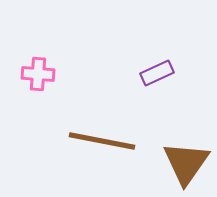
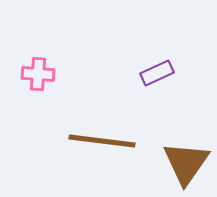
brown line: rotated 4 degrees counterclockwise
